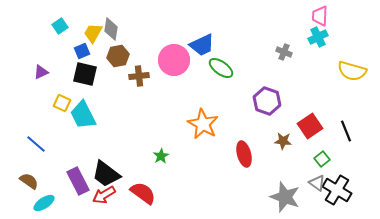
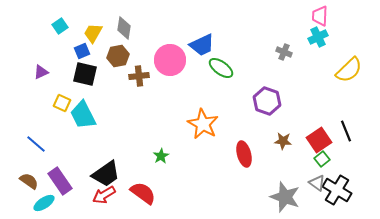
gray diamond: moved 13 px right, 1 px up
pink circle: moved 4 px left
yellow semicircle: moved 3 px left, 1 px up; rotated 60 degrees counterclockwise
red square: moved 9 px right, 14 px down
black trapezoid: rotated 72 degrees counterclockwise
purple rectangle: moved 18 px left; rotated 8 degrees counterclockwise
